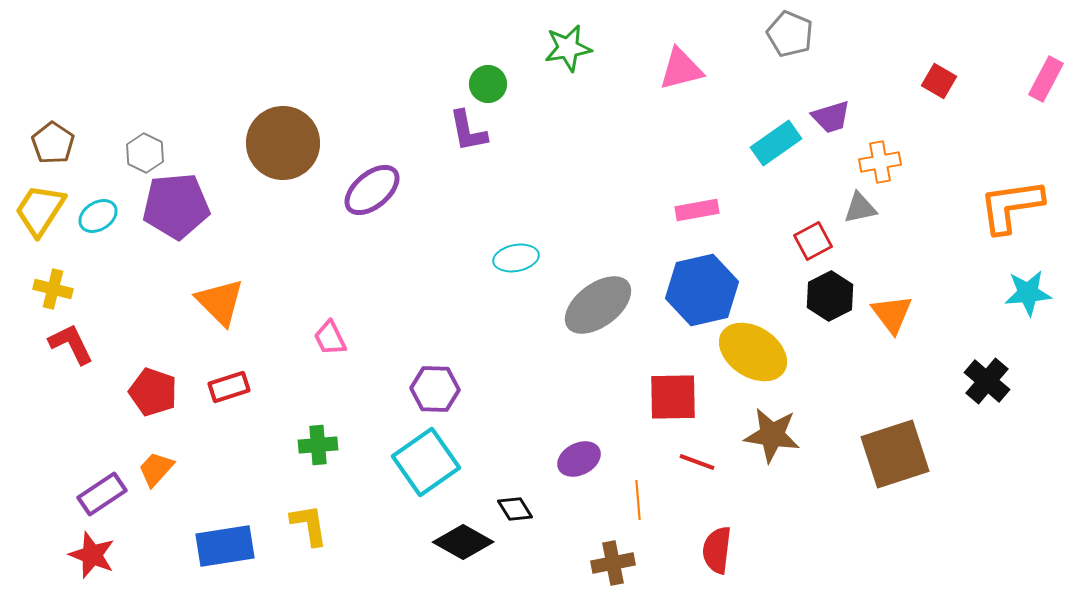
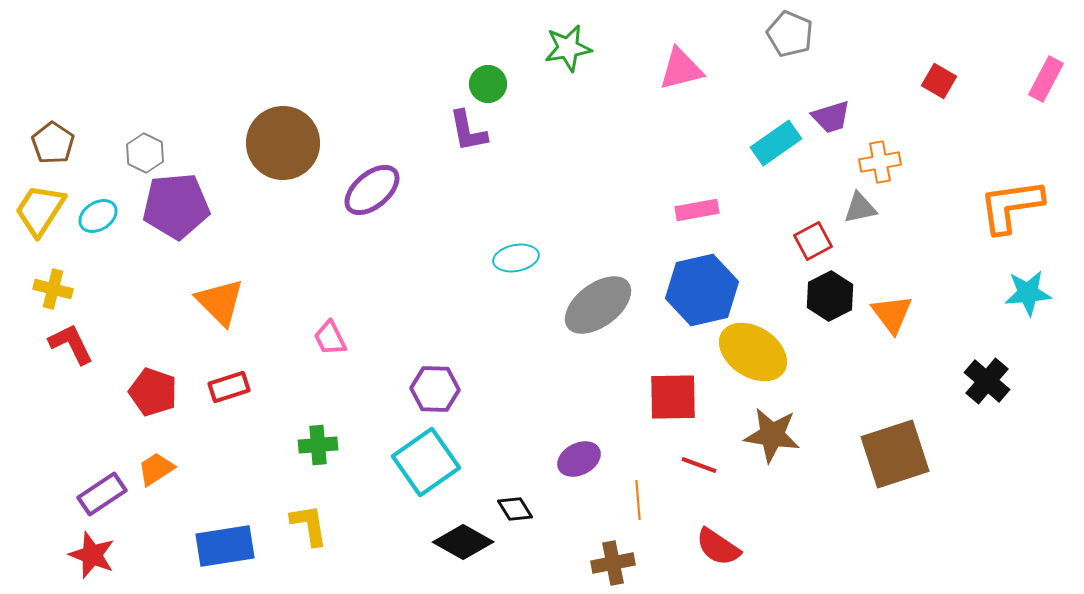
red line at (697, 462): moved 2 px right, 3 px down
orange trapezoid at (156, 469): rotated 15 degrees clockwise
red semicircle at (717, 550): moved 1 px right, 3 px up; rotated 63 degrees counterclockwise
